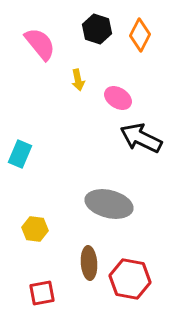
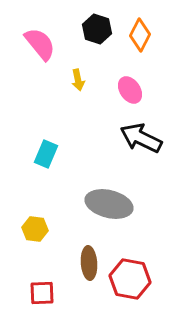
pink ellipse: moved 12 px right, 8 px up; rotated 24 degrees clockwise
cyan rectangle: moved 26 px right
red square: rotated 8 degrees clockwise
